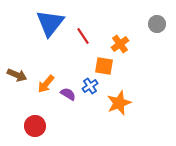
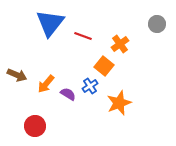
red line: rotated 36 degrees counterclockwise
orange square: rotated 30 degrees clockwise
